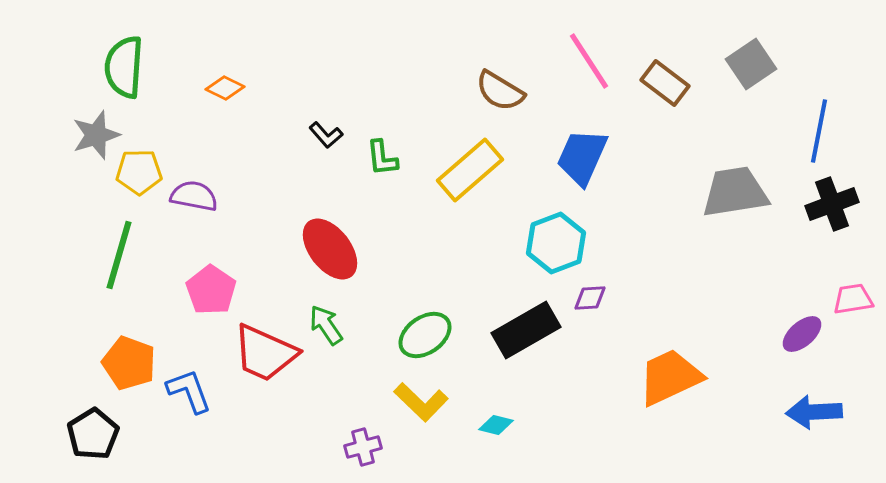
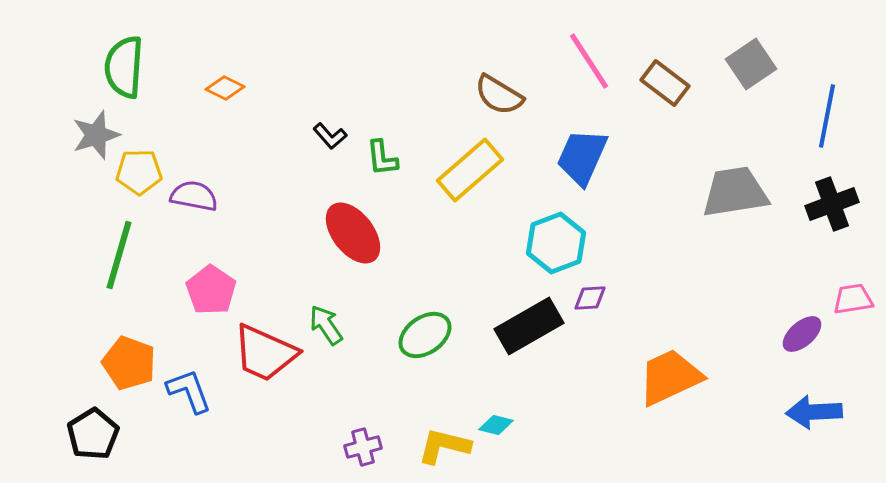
brown semicircle: moved 1 px left, 4 px down
blue line: moved 8 px right, 15 px up
black L-shape: moved 4 px right, 1 px down
red ellipse: moved 23 px right, 16 px up
black rectangle: moved 3 px right, 4 px up
yellow L-shape: moved 23 px right, 44 px down; rotated 150 degrees clockwise
